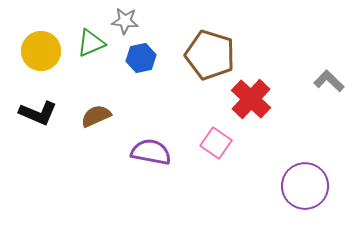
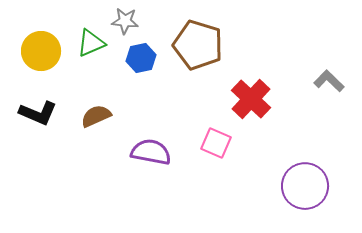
brown pentagon: moved 12 px left, 10 px up
pink square: rotated 12 degrees counterclockwise
